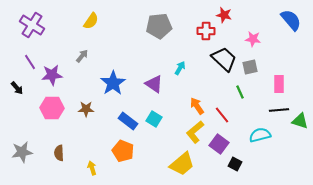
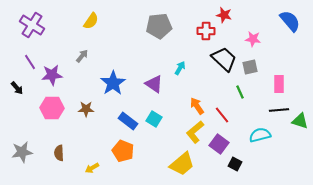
blue semicircle: moved 1 px left, 1 px down
yellow arrow: rotated 104 degrees counterclockwise
